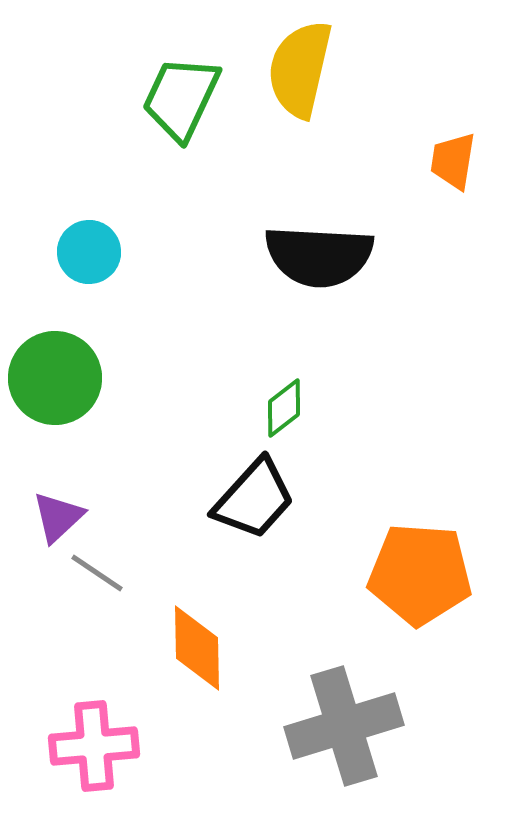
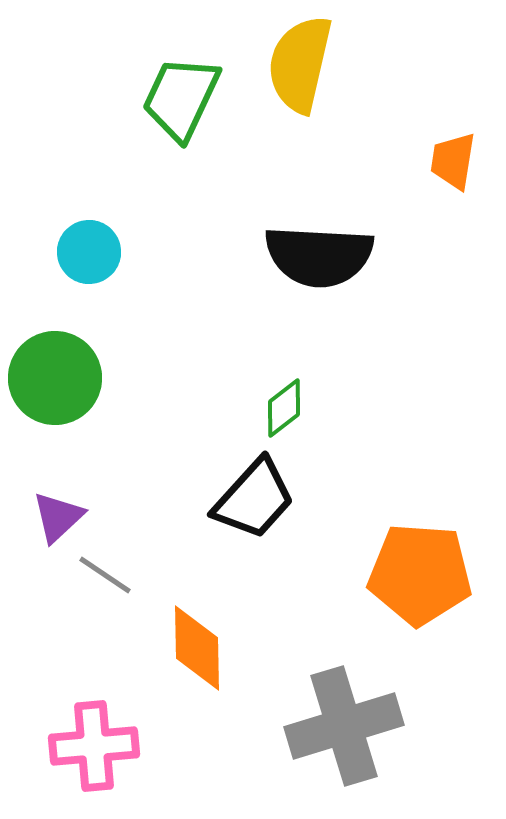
yellow semicircle: moved 5 px up
gray line: moved 8 px right, 2 px down
